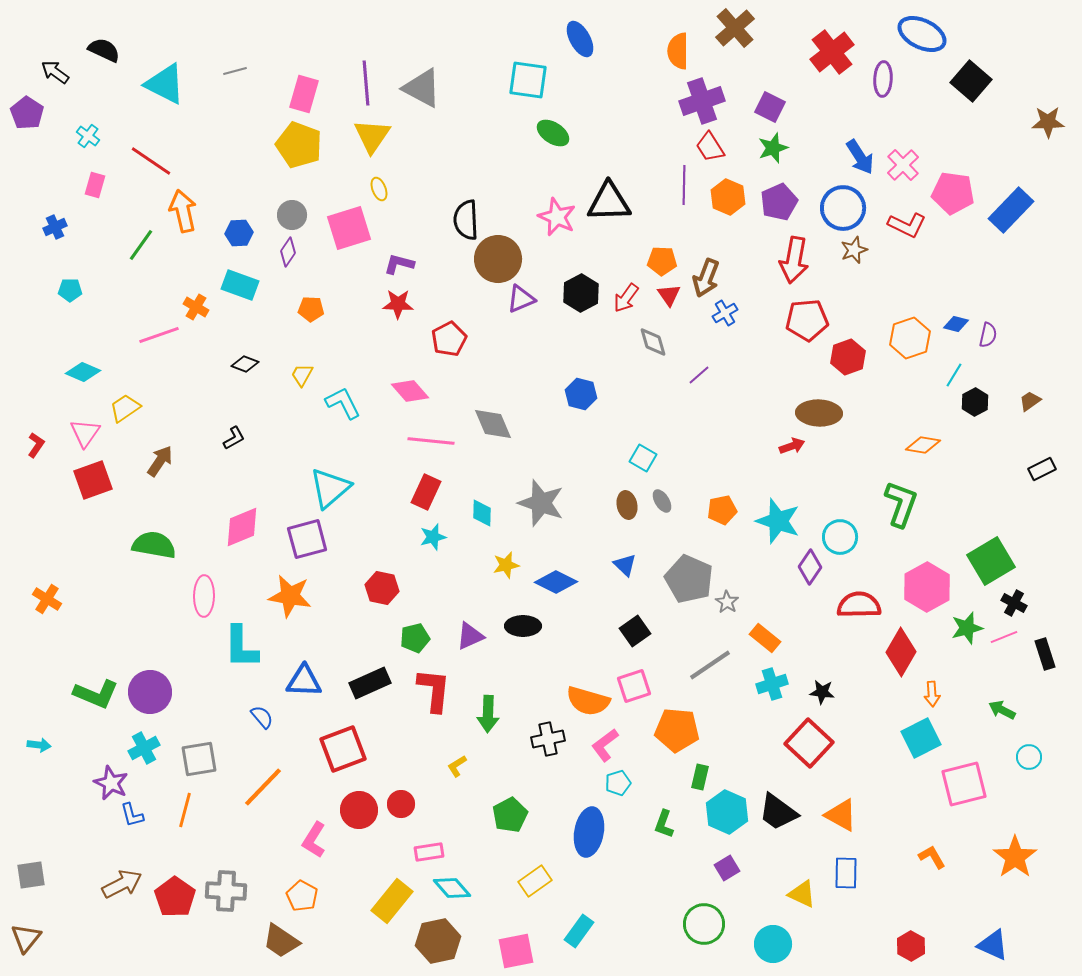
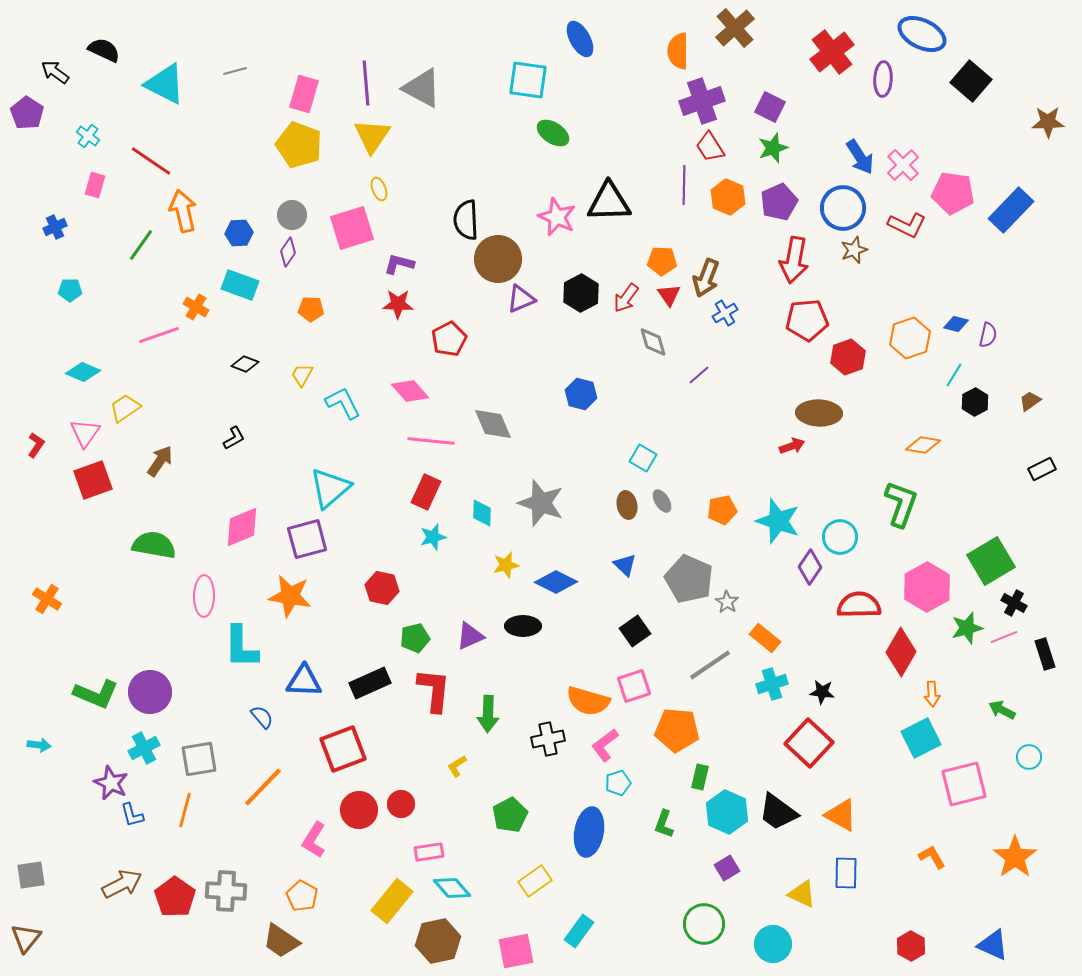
pink square at (349, 228): moved 3 px right
